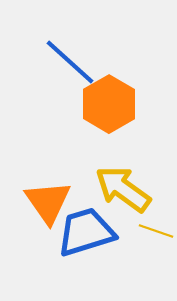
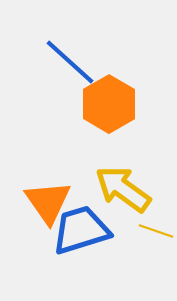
blue trapezoid: moved 5 px left, 2 px up
